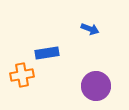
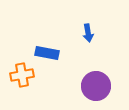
blue arrow: moved 2 px left, 4 px down; rotated 60 degrees clockwise
blue rectangle: rotated 20 degrees clockwise
